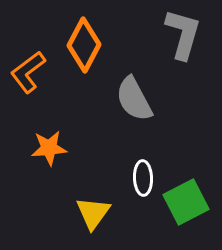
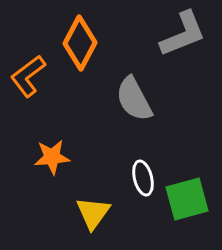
gray L-shape: rotated 52 degrees clockwise
orange diamond: moved 4 px left, 2 px up
orange L-shape: moved 4 px down
orange star: moved 3 px right, 9 px down
white ellipse: rotated 12 degrees counterclockwise
green square: moved 1 px right, 3 px up; rotated 12 degrees clockwise
